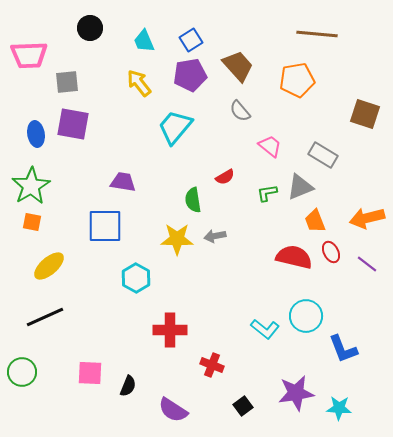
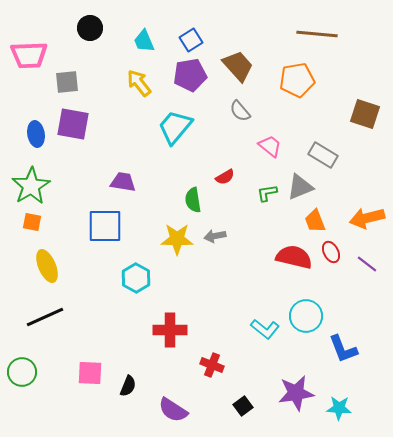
yellow ellipse at (49, 266): moved 2 px left; rotated 72 degrees counterclockwise
